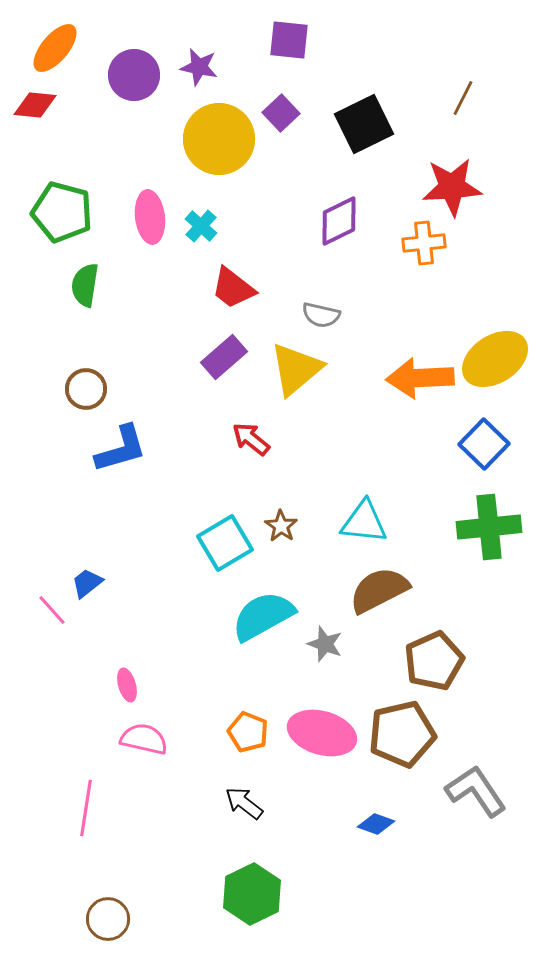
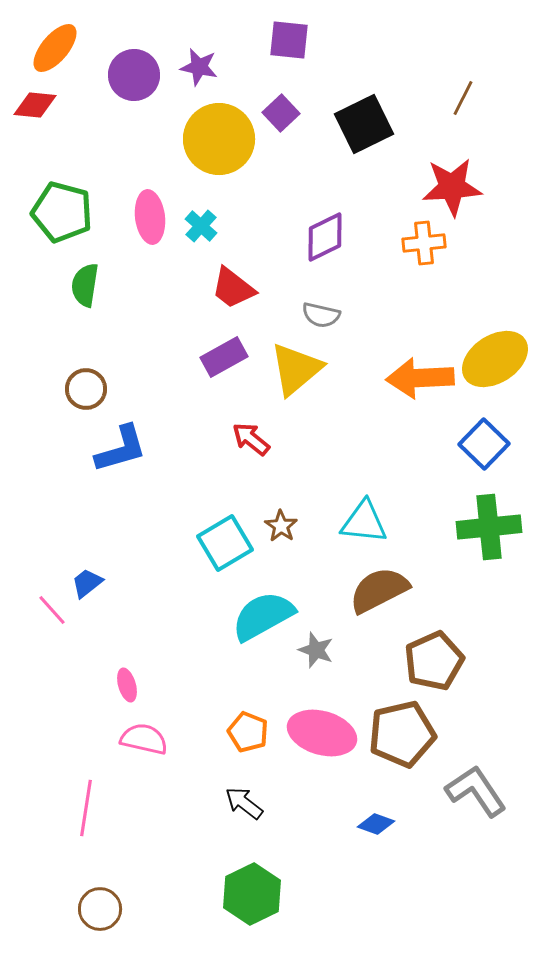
purple diamond at (339, 221): moved 14 px left, 16 px down
purple rectangle at (224, 357): rotated 12 degrees clockwise
gray star at (325, 644): moved 9 px left, 6 px down
brown circle at (108, 919): moved 8 px left, 10 px up
